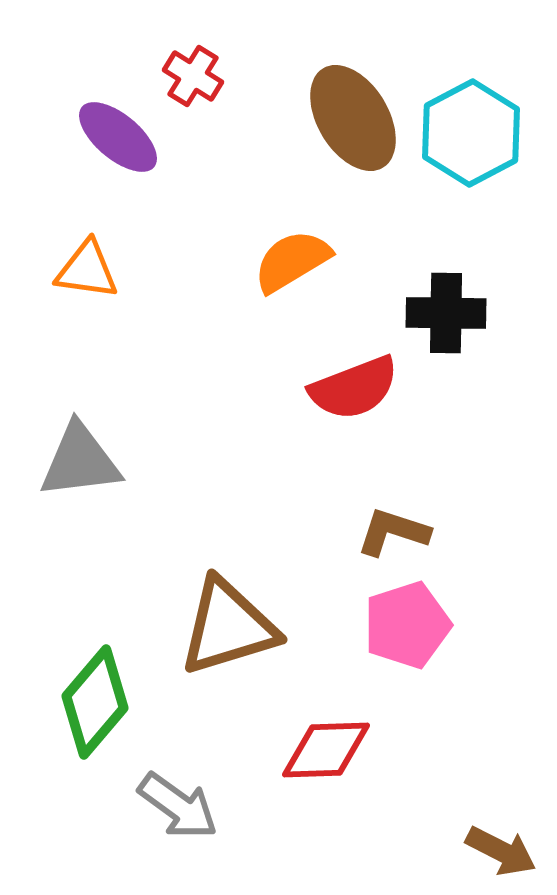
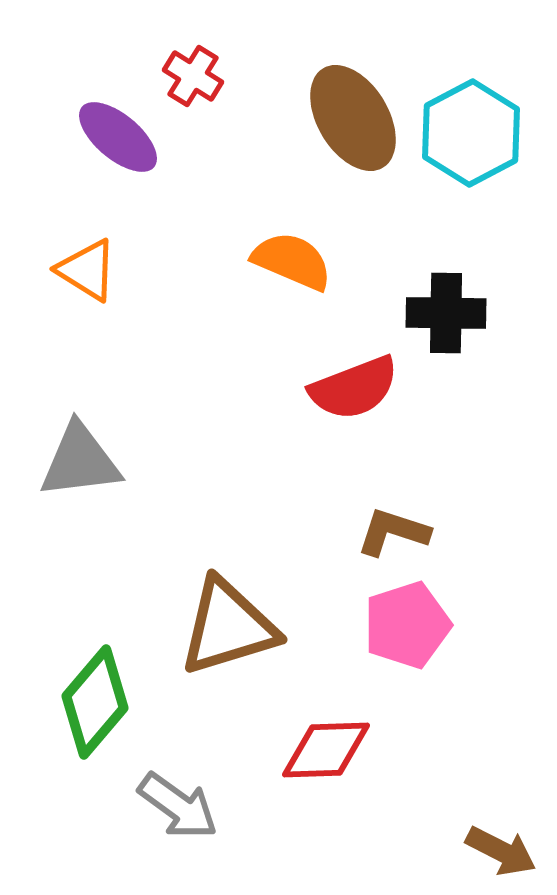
orange semicircle: rotated 54 degrees clockwise
orange triangle: rotated 24 degrees clockwise
